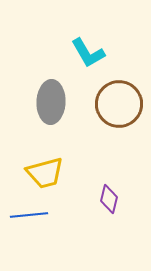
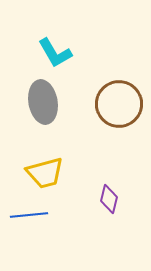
cyan L-shape: moved 33 px left
gray ellipse: moved 8 px left; rotated 12 degrees counterclockwise
